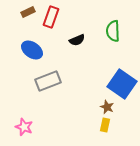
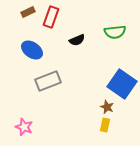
green semicircle: moved 2 px right, 1 px down; rotated 95 degrees counterclockwise
